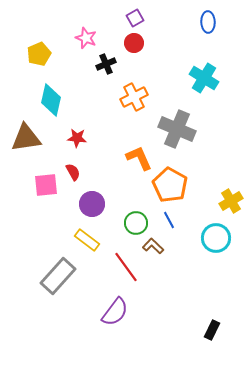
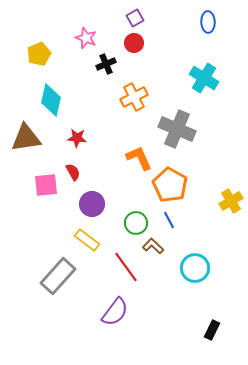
cyan circle: moved 21 px left, 30 px down
